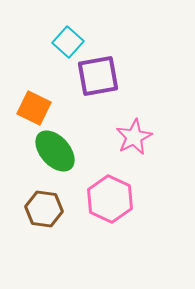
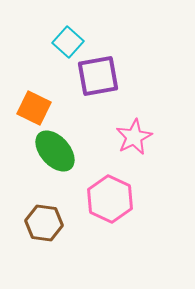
brown hexagon: moved 14 px down
